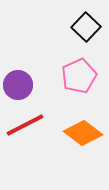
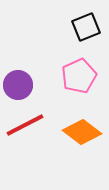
black square: rotated 24 degrees clockwise
orange diamond: moved 1 px left, 1 px up
